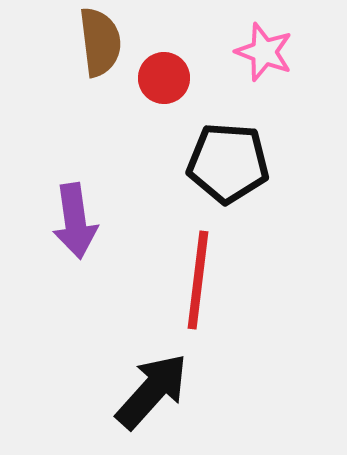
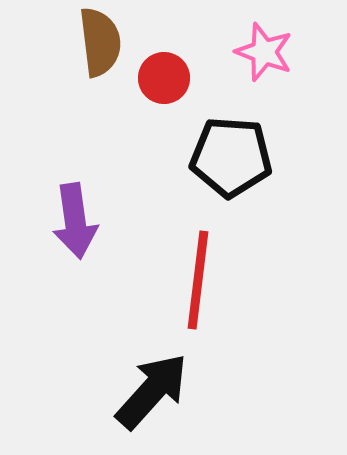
black pentagon: moved 3 px right, 6 px up
